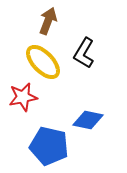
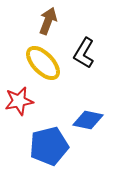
yellow ellipse: moved 1 px down
red star: moved 4 px left, 4 px down
blue pentagon: rotated 27 degrees counterclockwise
